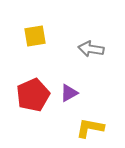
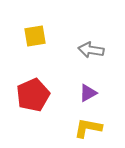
gray arrow: moved 1 px down
purple triangle: moved 19 px right
yellow L-shape: moved 2 px left
